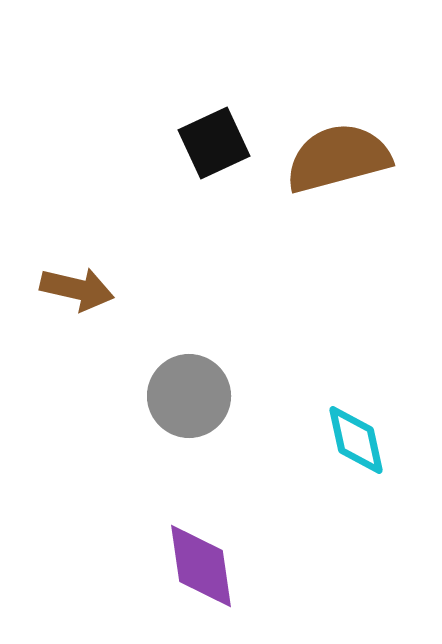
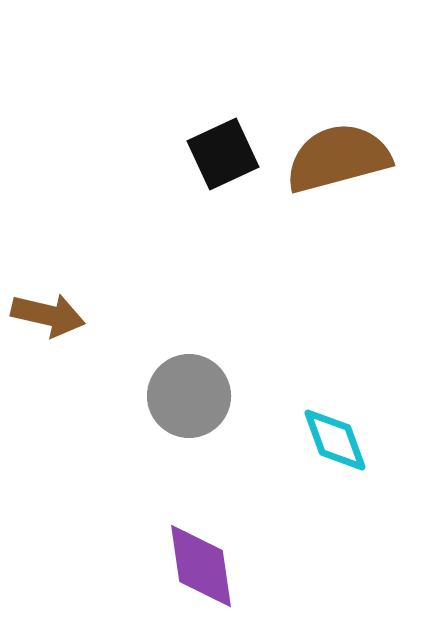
black square: moved 9 px right, 11 px down
brown arrow: moved 29 px left, 26 px down
cyan diamond: moved 21 px left; rotated 8 degrees counterclockwise
